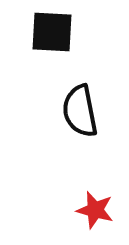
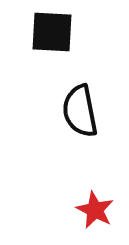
red star: rotated 12 degrees clockwise
